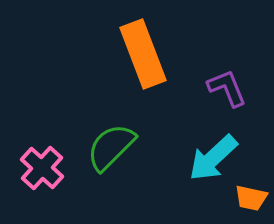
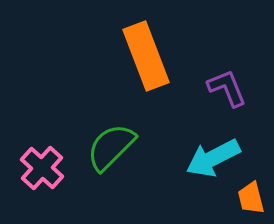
orange rectangle: moved 3 px right, 2 px down
cyan arrow: rotated 16 degrees clockwise
orange trapezoid: rotated 64 degrees clockwise
